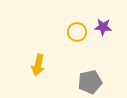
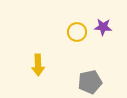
yellow arrow: rotated 15 degrees counterclockwise
